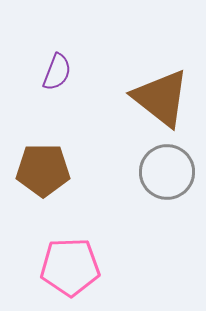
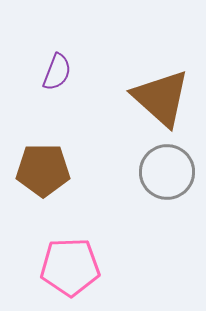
brown triangle: rotated 4 degrees clockwise
